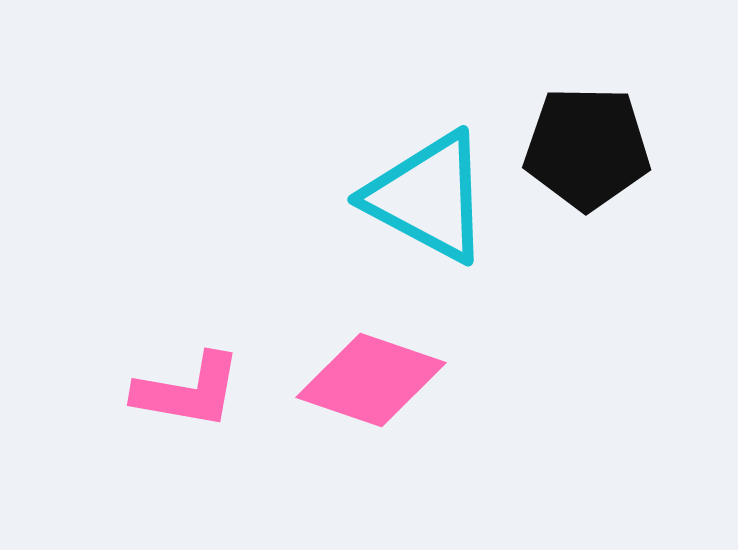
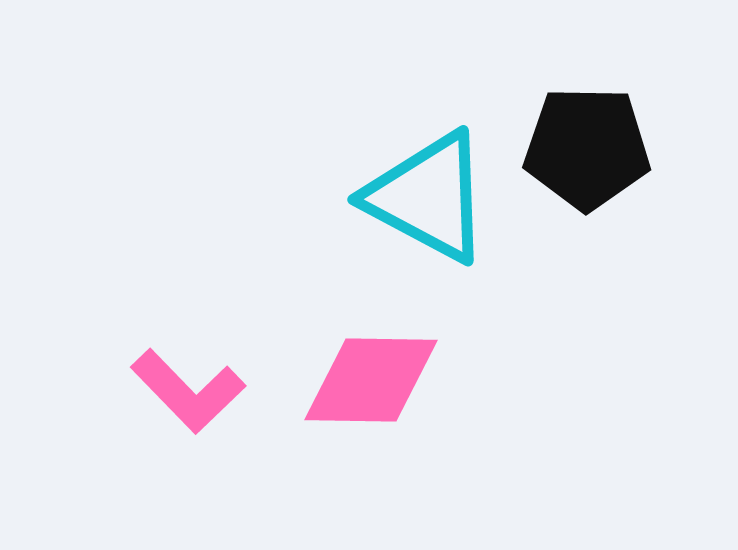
pink diamond: rotated 18 degrees counterclockwise
pink L-shape: rotated 36 degrees clockwise
